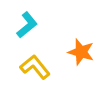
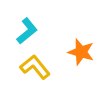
cyan L-shape: moved 6 px down
